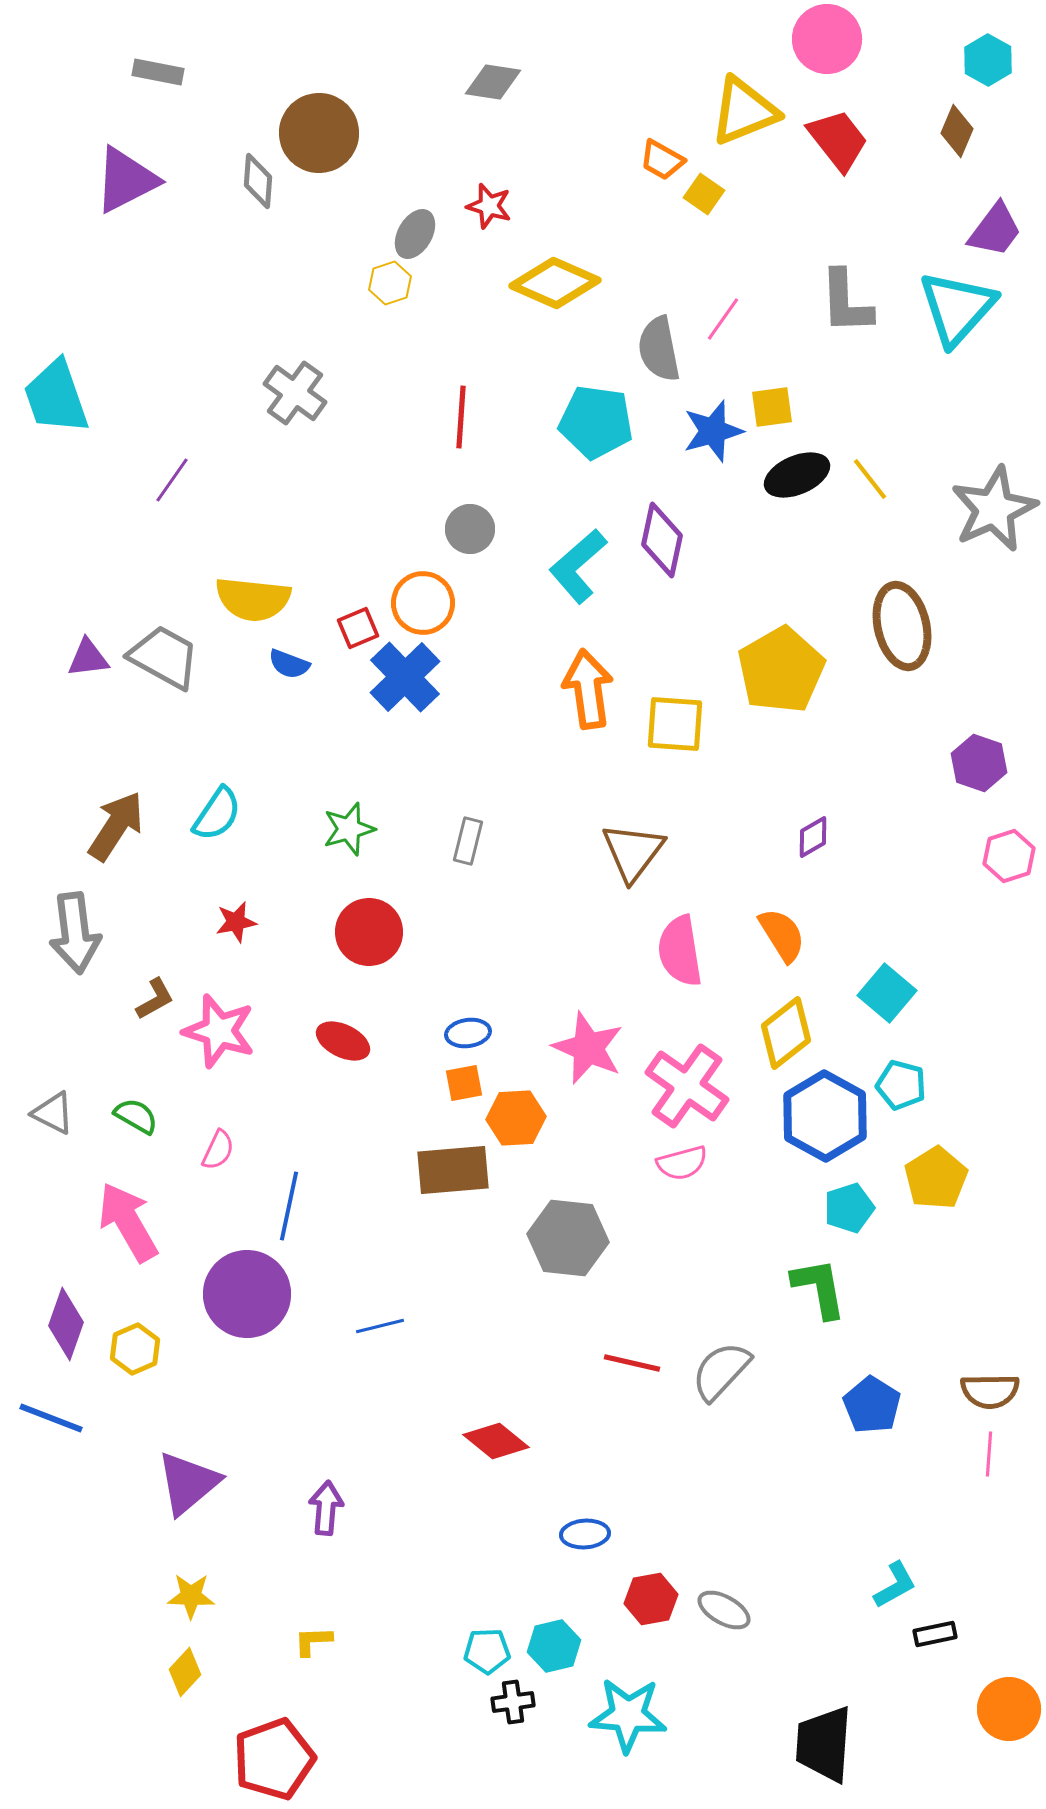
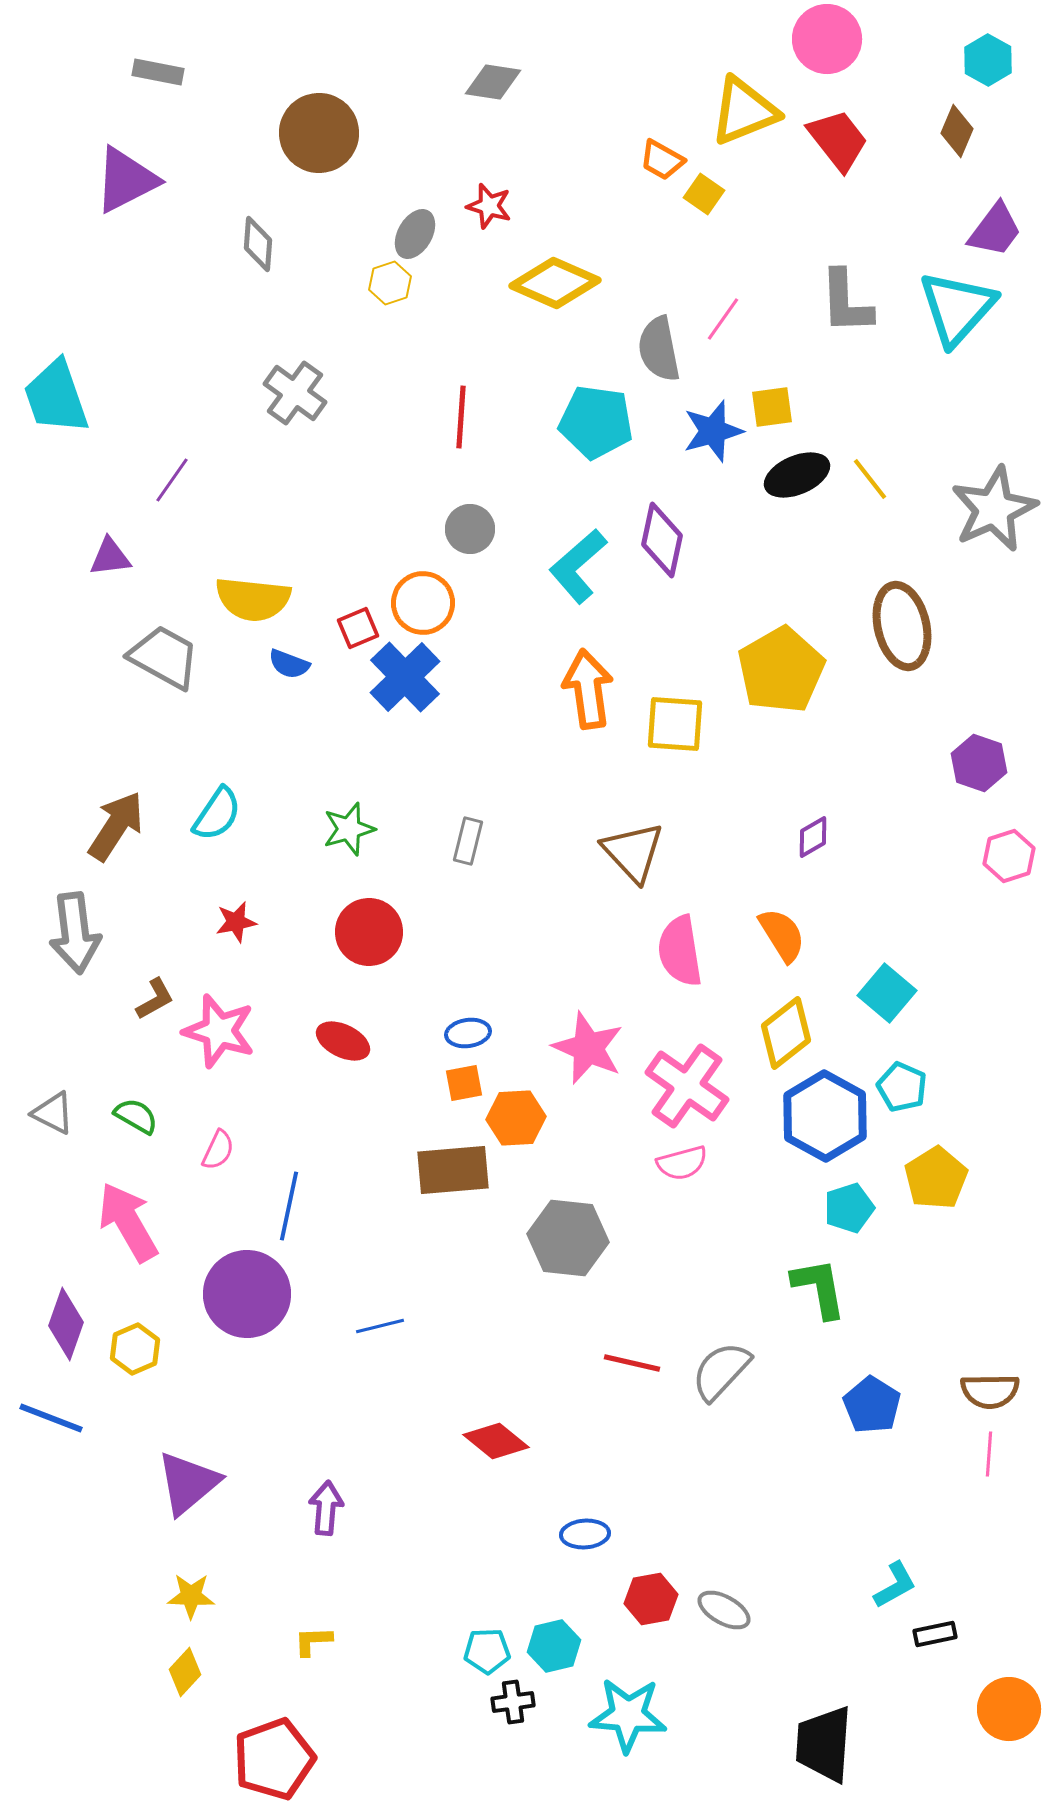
gray diamond at (258, 181): moved 63 px down
purple triangle at (88, 658): moved 22 px right, 101 px up
brown triangle at (633, 852): rotated 20 degrees counterclockwise
cyan pentagon at (901, 1085): moved 1 px right, 2 px down; rotated 9 degrees clockwise
